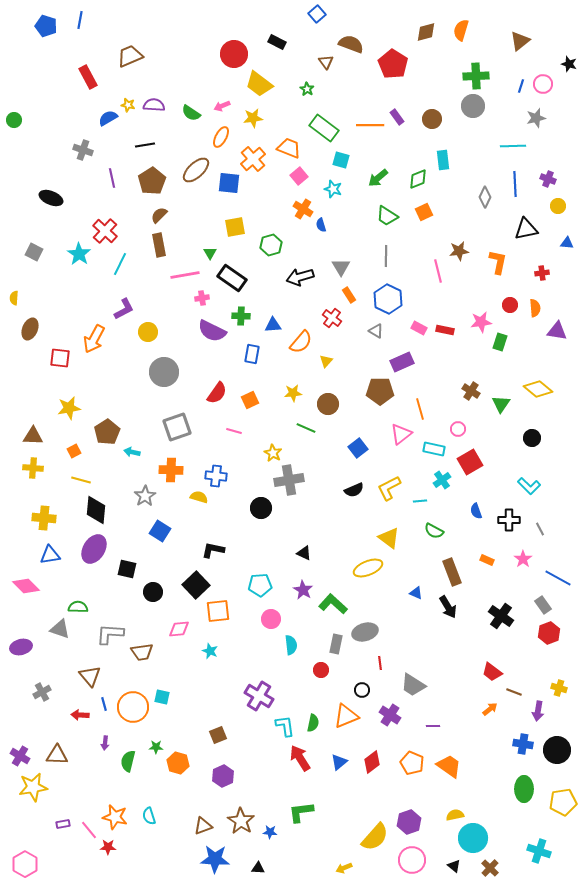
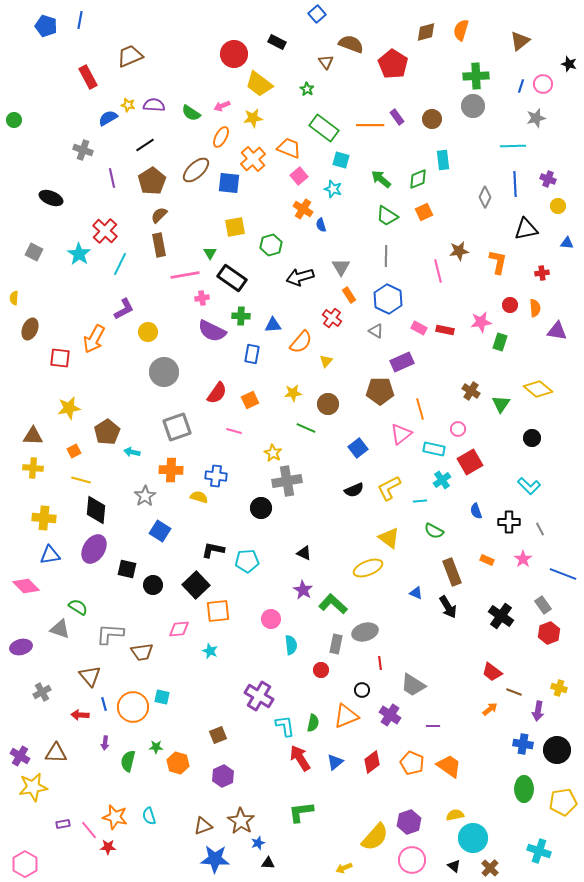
black line at (145, 145): rotated 24 degrees counterclockwise
green arrow at (378, 178): moved 3 px right, 1 px down; rotated 80 degrees clockwise
gray cross at (289, 480): moved 2 px left, 1 px down
black cross at (509, 520): moved 2 px down
blue line at (558, 578): moved 5 px right, 4 px up; rotated 8 degrees counterclockwise
cyan pentagon at (260, 585): moved 13 px left, 24 px up
black circle at (153, 592): moved 7 px up
green semicircle at (78, 607): rotated 30 degrees clockwise
brown triangle at (57, 755): moved 1 px left, 2 px up
blue triangle at (339, 762): moved 4 px left
blue star at (270, 832): moved 12 px left, 11 px down; rotated 24 degrees counterclockwise
black triangle at (258, 868): moved 10 px right, 5 px up
